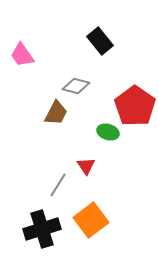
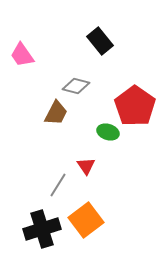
orange square: moved 5 px left
